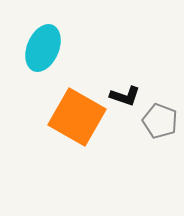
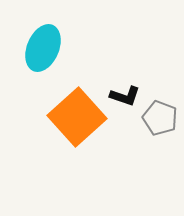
orange square: rotated 18 degrees clockwise
gray pentagon: moved 3 px up
